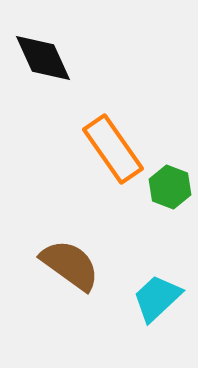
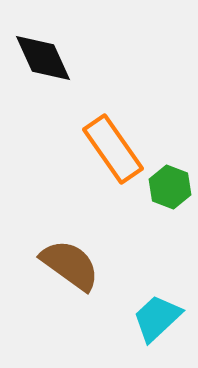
cyan trapezoid: moved 20 px down
